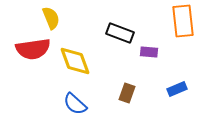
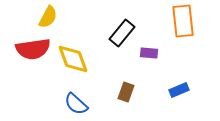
yellow semicircle: moved 3 px left, 1 px up; rotated 50 degrees clockwise
black rectangle: moved 2 px right; rotated 72 degrees counterclockwise
purple rectangle: moved 1 px down
yellow diamond: moved 2 px left, 2 px up
blue rectangle: moved 2 px right, 1 px down
brown rectangle: moved 1 px left, 1 px up
blue semicircle: moved 1 px right
